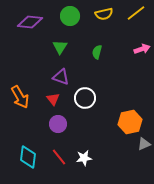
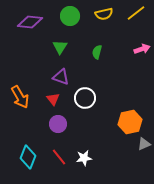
cyan diamond: rotated 15 degrees clockwise
